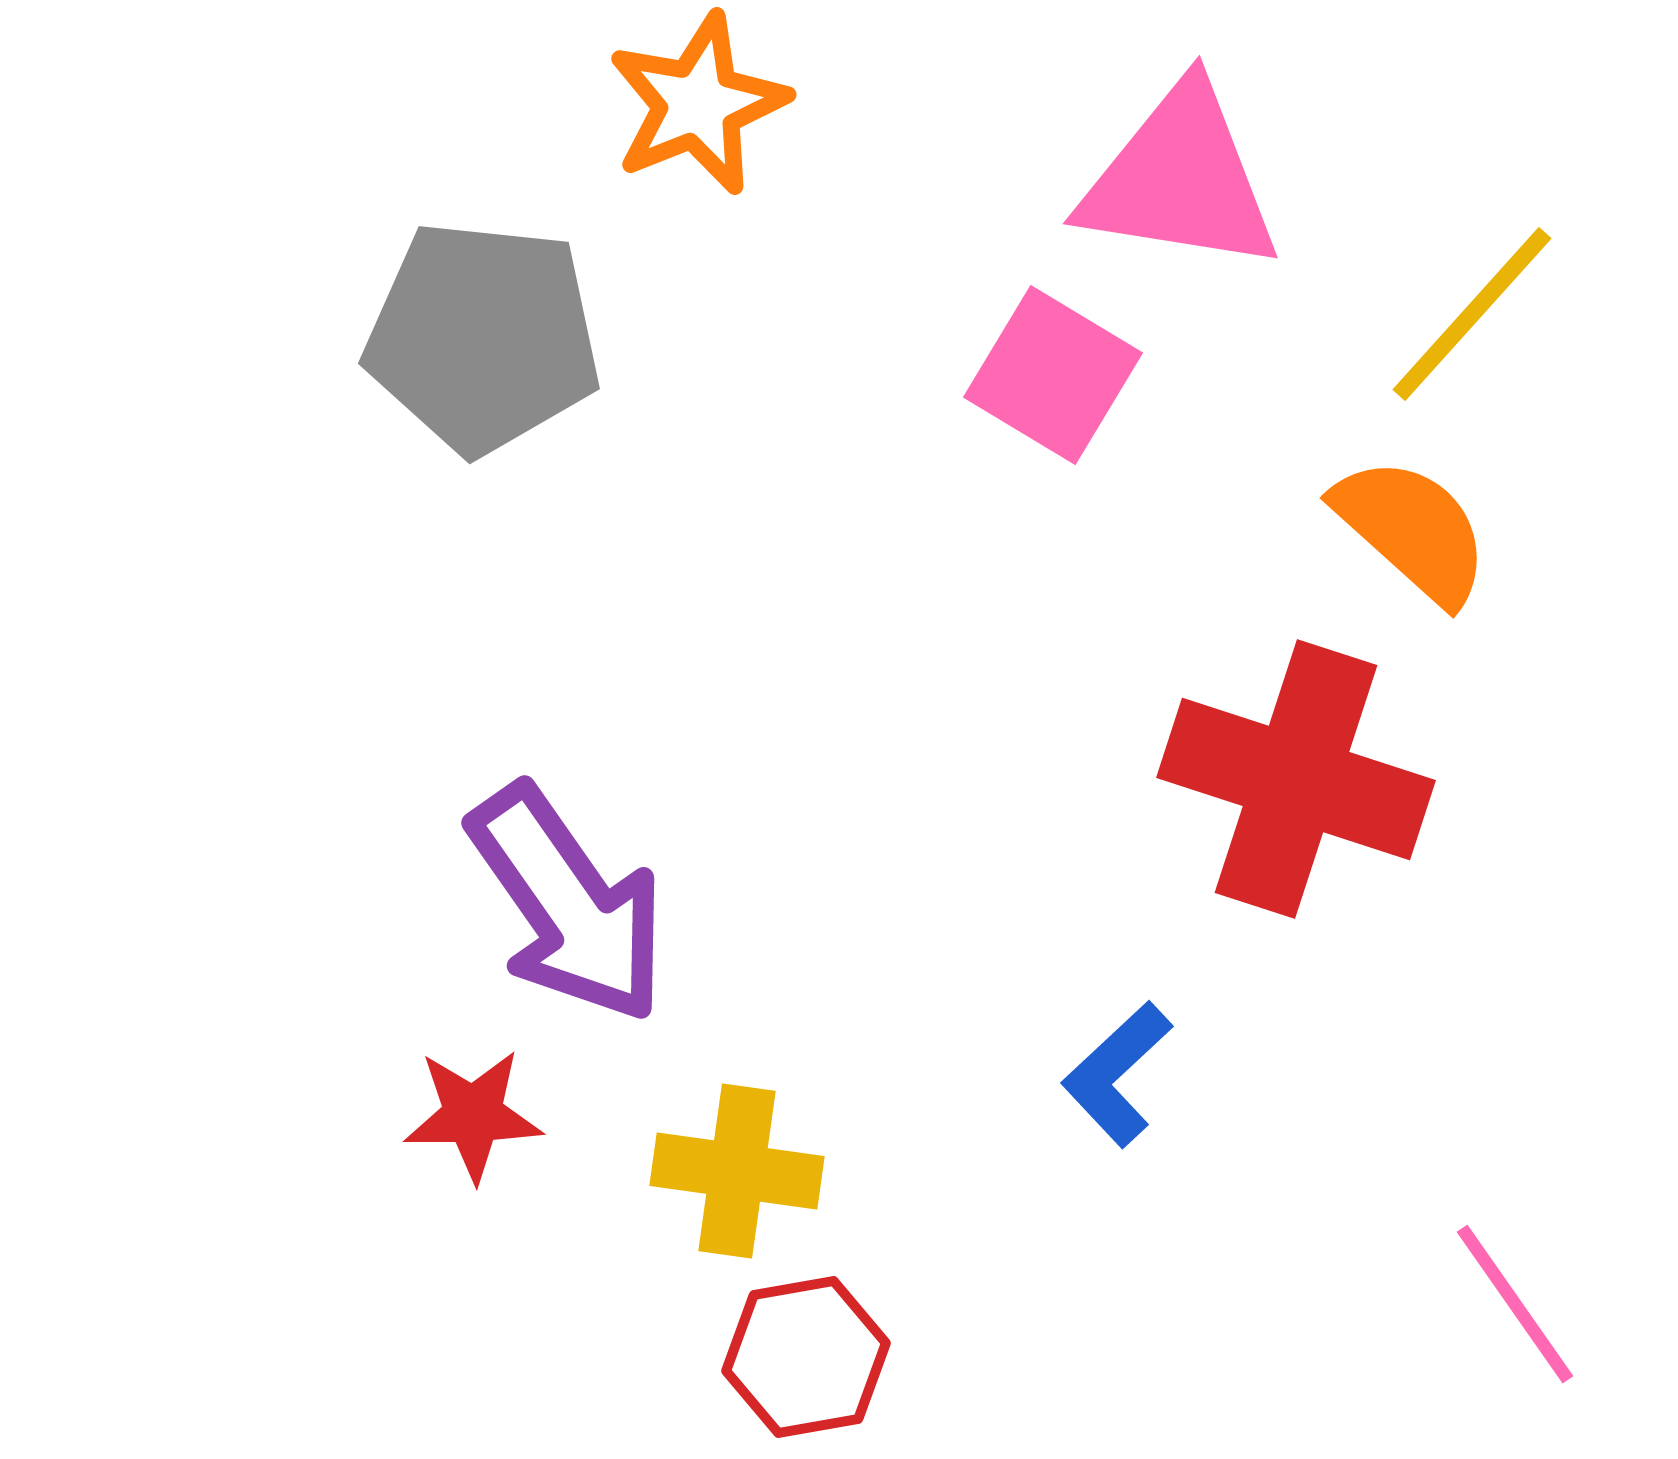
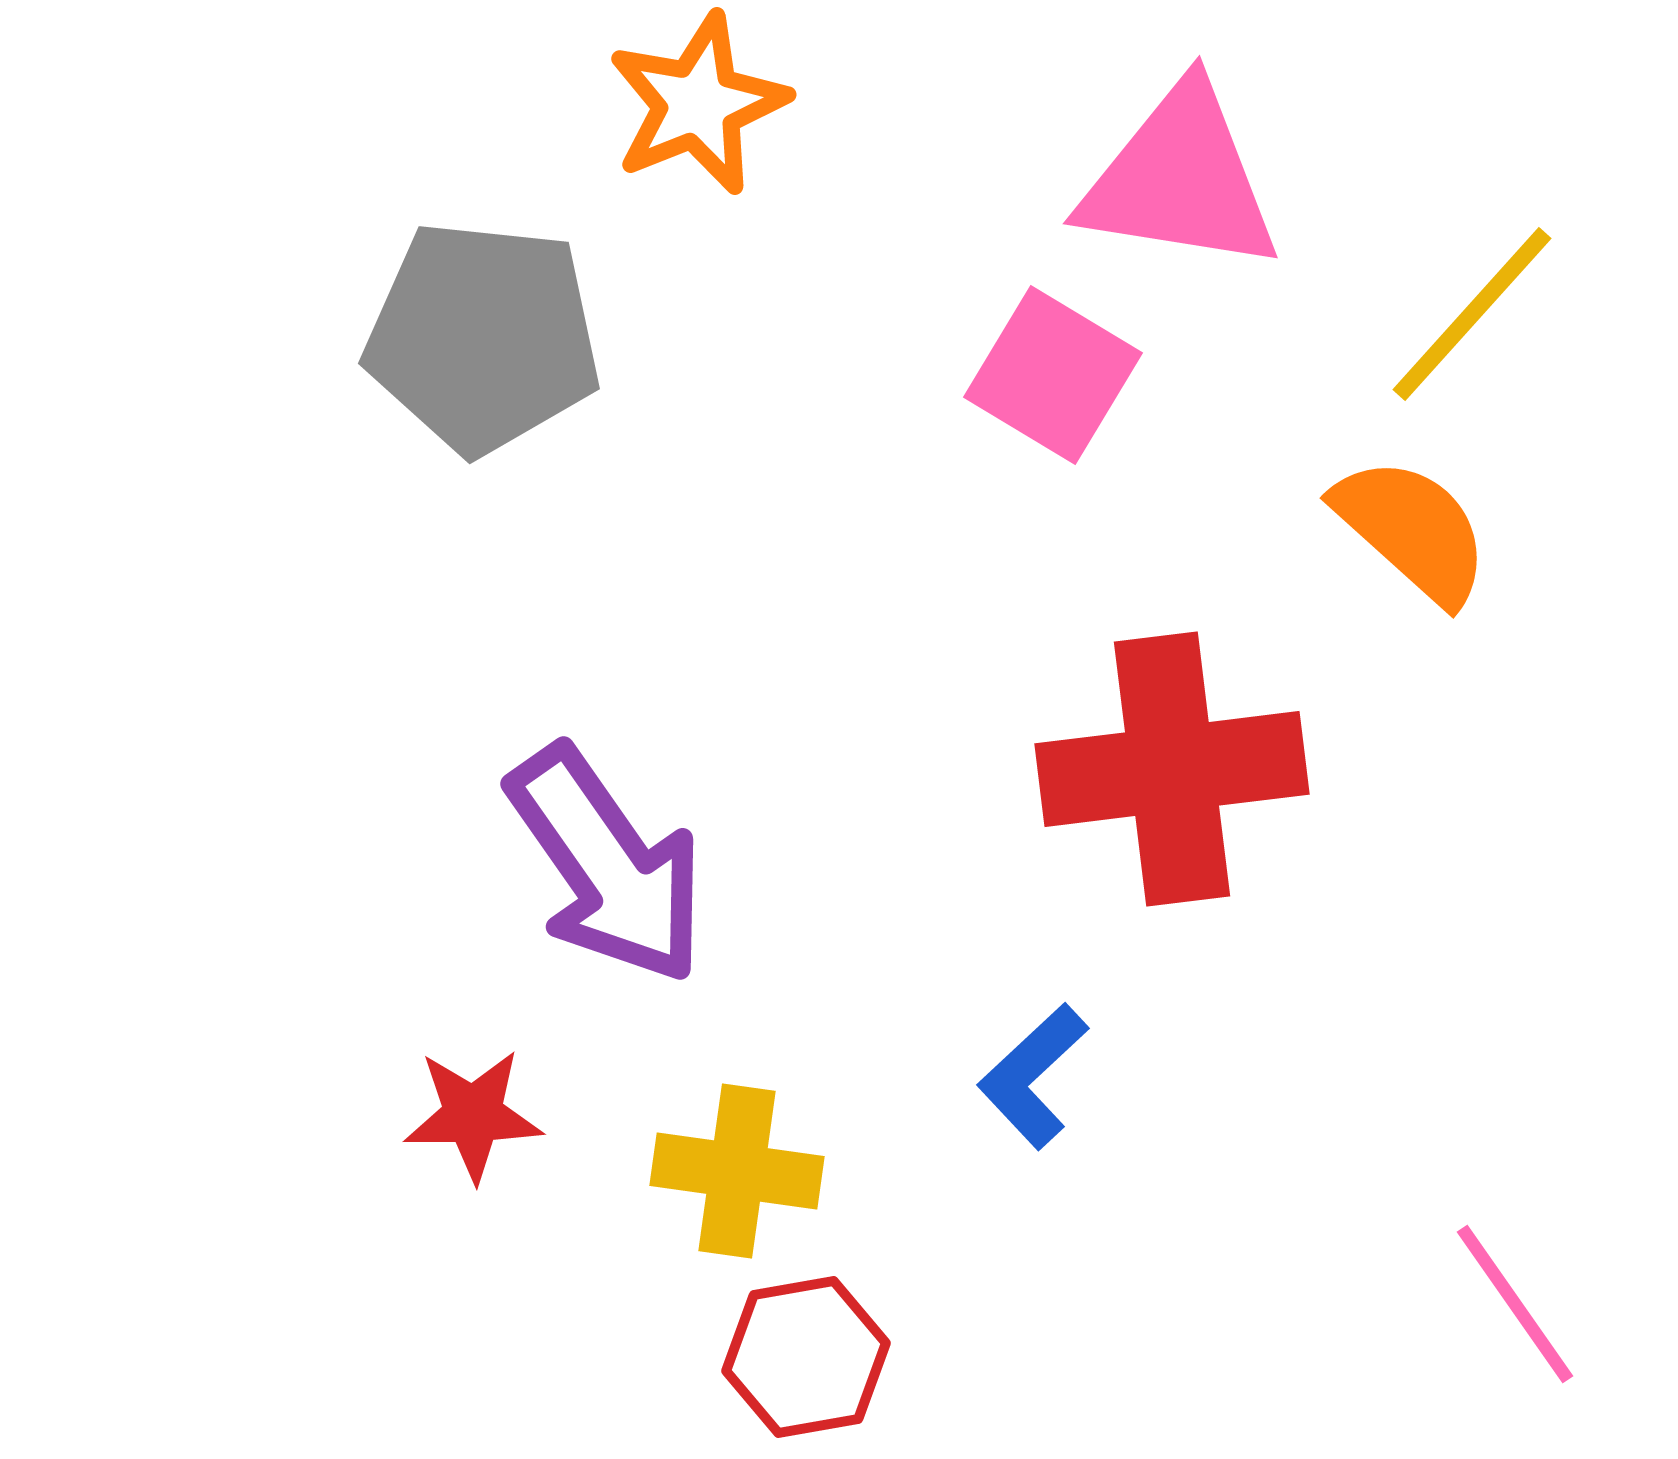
red cross: moved 124 px left, 10 px up; rotated 25 degrees counterclockwise
purple arrow: moved 39 px right, 39 px up
blue L-shape: moved 84 px left, 2 px down
